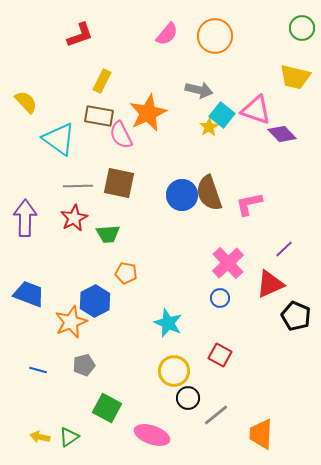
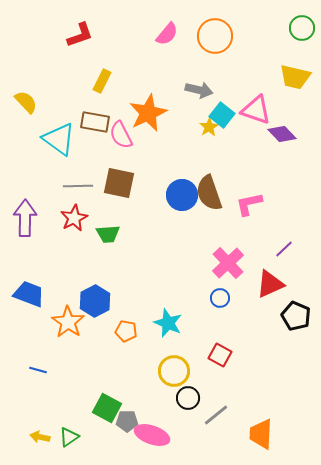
brown rectangle at (99, 116): moved 4 px left, 6 px down
orange pentagon at (126, 273): moved 58 px down
orange star at (71, 322): moved 3 px left; rotated 16 degrees counterclockwise
gray pentagon at (84, 365): moved 43 px right, 56 px down; rotated 15 degrees clockwise
